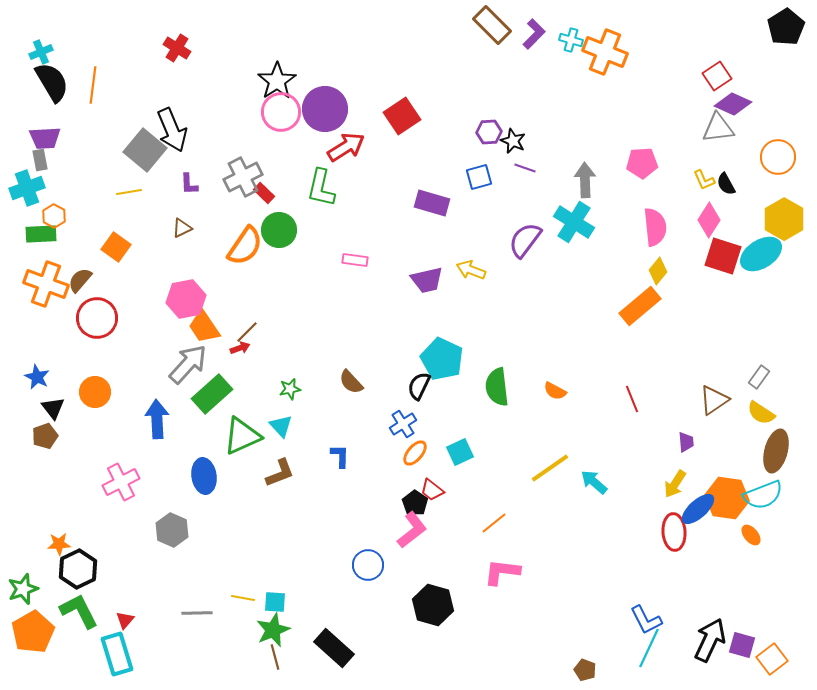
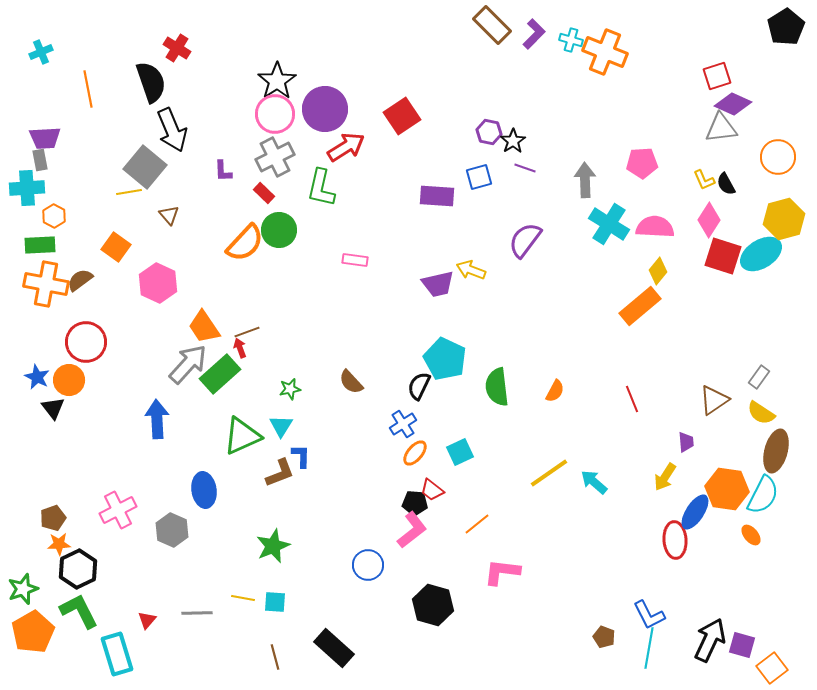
red square at (717, 76): rotated 16 degrees clockwise
black semicircle at (52, 82): moved 99 px right; rotated 12 degrees clockwise
orange line at (93, 85): moved 5 px left, 4 px down; rotated 18 degrees counterclockwise
pink circle at (281, 112): moved 6 px left, 2 px down
gray triangle at (718, 128): moved 3 px right
purple hexagon at (489, 132): rotated 15 degrees clockwise
black star at (513, 141): rotated 15 degrees clockwise
gray square at (145, 150): moved 17 px down
gray cross at (243, 177): moved 32 px right, 20 px up
purple L-shape at (189, 184): moved 34 px right, 13 px up
cyan cross at (27, 188): rotated 16 degrees clockwise
purple rectangle at (432, 203): moved 5 px right, 7 px up; rotated 12 degrees counterclockwise
yellow hexagon at (784, 219): rotated 15 degrees clockwise
cyan cross at (574, 222): moved 35 px right, 2 px down
pink semicircle at (655, 227): rotated 81 degrees counterclockwise
brown triangle at (182, 228): moved 13 px left, 13 px up; rotated 45 degrees counterclockwise
green rectangle at (41, 234): moved 1 px left, 11 px down
orange semicircle at (245, 246): moved 3 px up; rotated 9 degrees clockwise
brown semicircle at (80, 280): rotated 12 degrees clockwise
purple trapezoid at (427, 280): moved 11 px right, 4 px down
orange cross at (46, 284): rotated 9 degrees counterclockwise
pink hexagon at (186, 299): moved 28 px left, 16 px up; rotated 24 degrees counterclockwise
red circle at (97, 318): moved 11 px left, 24 px down
brown line at (247, 332): rotated 25 degrees clockwise
red arrow at (240, 348): rotated 90 degrees counterclockwise
cyan pentagon at (442, 359): moved 3 px right
orange semicircle at (555, 391): rotated 90 degrees counterclockwise
orange circle at (95, 392): moved 26 px left, 12 px up
green rectangle at (212, 394): moved 8 px right, 20 px up
cyan triangle at (281, 426): rotated 15 degrees clockwise
brown pentagon at (45, 436): moved 8 px right, 82 px down
blue L-shape at (340, 456): moved 39 px left
yellow line at (550, 468): moved 1 px left, 5 px down
blue ellipse at (204, 476): moved 14 px down
pink cross at (121, 482): moved 3 px left, 28 px down
yellow arrow at (675, 484): moved 10 px left, 7 px up
cyan semicircle at (763, 495): rotated 42 degrees counterclockwise
orange hexagon at (727, 498): moved 9 px up
black pentagon at (415, 503): rotated 30 degrees counterclockwise
blue ellipse at (698, 509): moved 3 px left, 3 px down; rotated 15 degrees counterclockwise
orange line at (494, 523): moved 17 px left, 1 px down
red ellipse at (674, 532): moved 1 px right, 8 px down
red triangle at (125, 620): moved 22 px right
blue L-shape at (646, 620): moved 3 px right, 5 px up
green star at (273, 630): moved 84 px up
cyan line at (649, 648): rotated 15 degrees counterclockwise
orange square at (772, 659): moved 9 px down
brown pentagon at (585, 670): moved 19 px right, 33 px up
